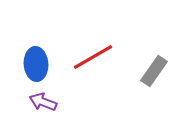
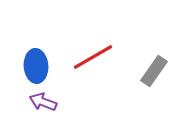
blue ellipse: moved 2 px down
